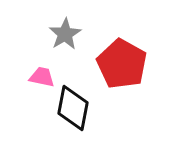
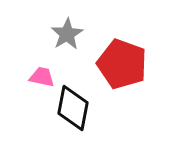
gray star: moved 2 px right
red pentagon: rotated 9 degrees counterclockwise
